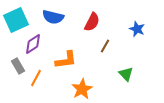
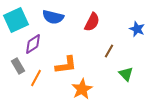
brown line: moved 4 px right, 5 px down
orange L-shape: moved 5 px down
